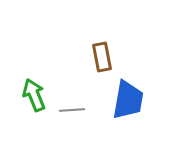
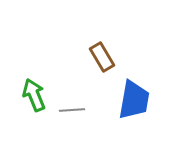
brown rectangle: rotated 20 degrees counterclockwise
blue trapezoid: moved 6 px right
